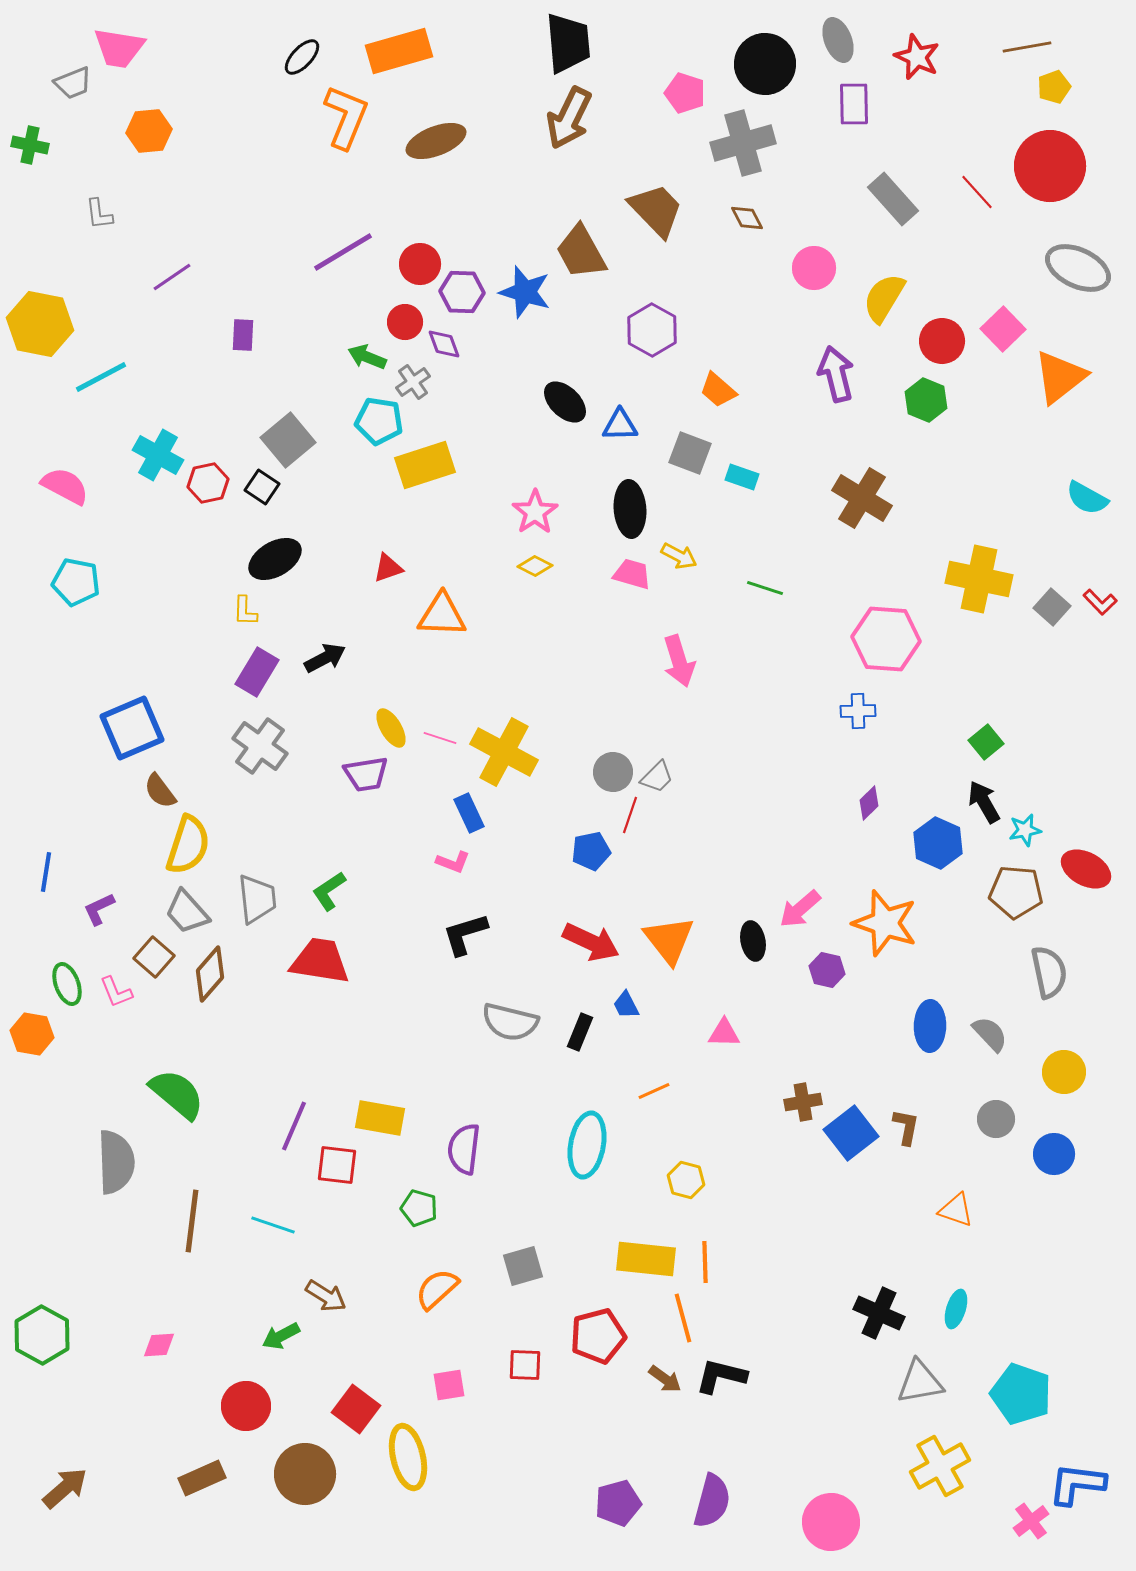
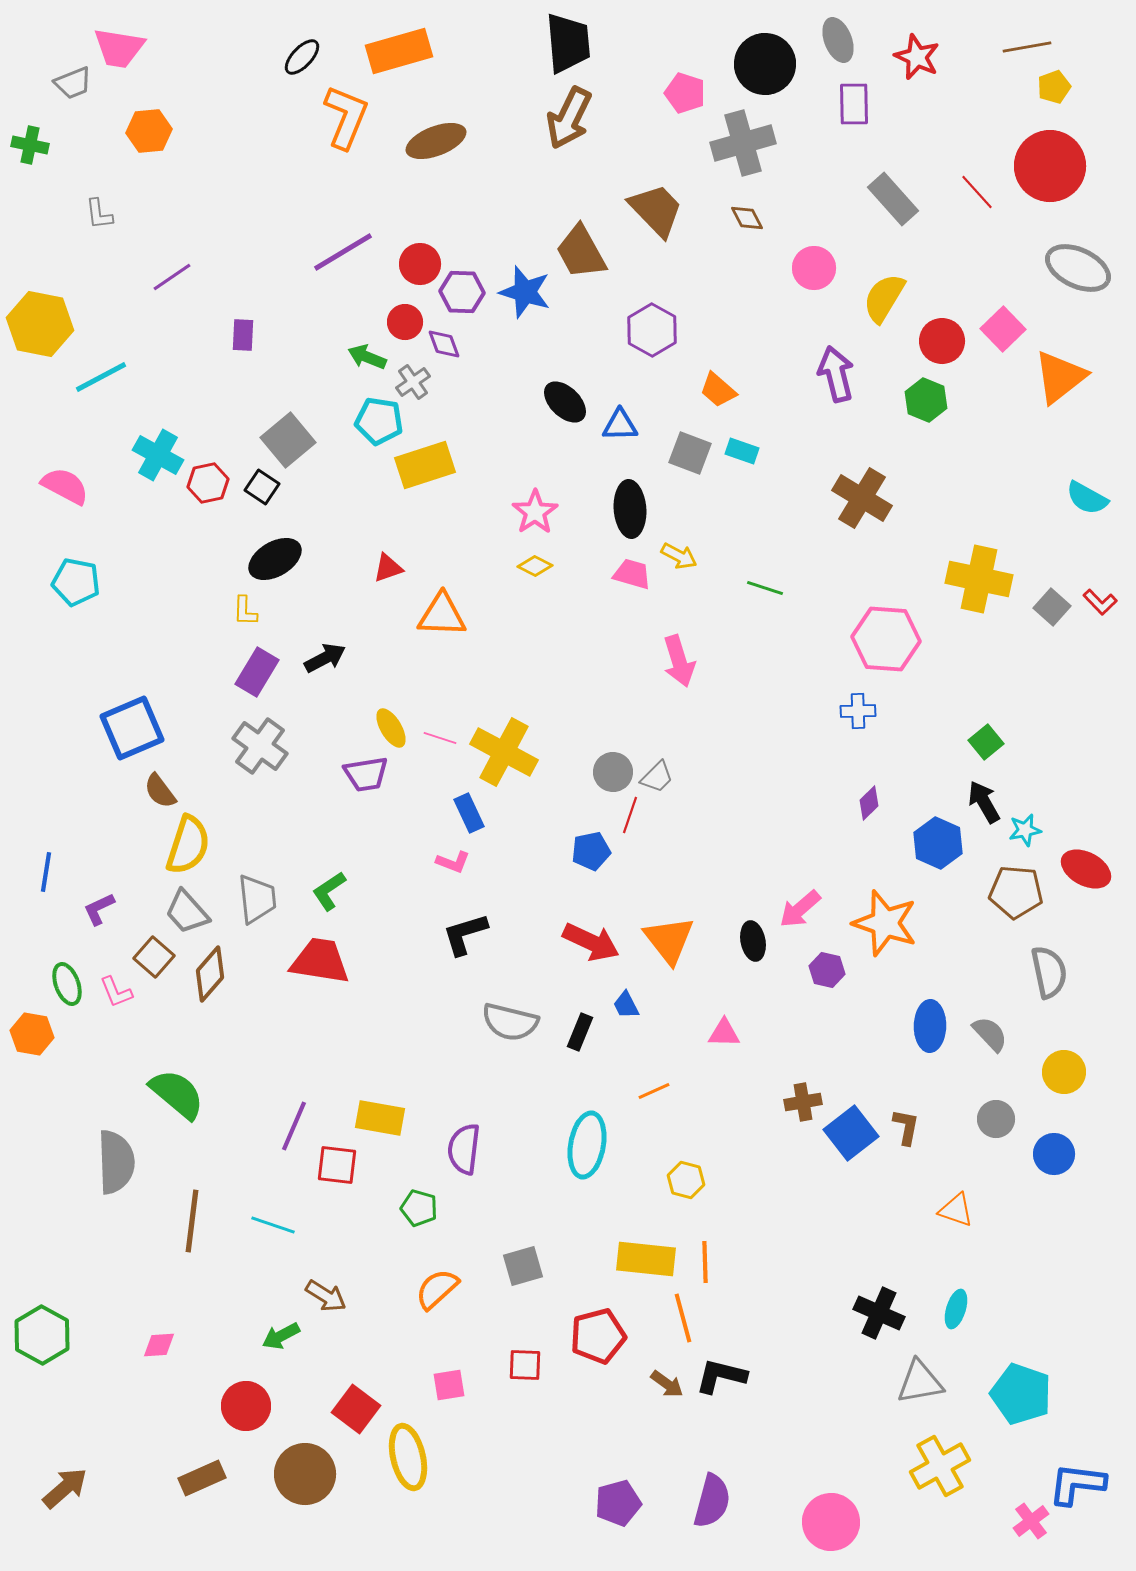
cyan rectangle at (742, 477): moved 26 px up
brown arrow at (665, 1379): moved 2 px right, 5 px down
